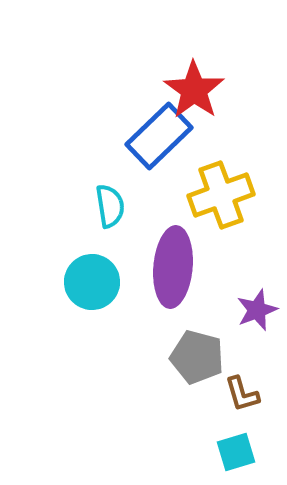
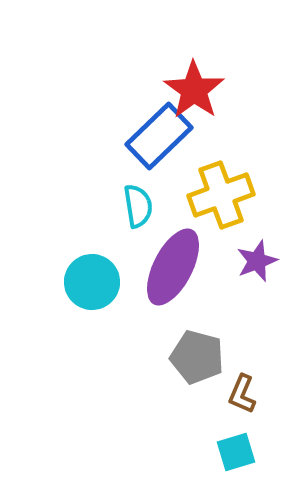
cyan semicircle: moved 28 px right
purple ellipse: rotated 22 degrees clockwise
purple star: moved 49 px up
brown L-shape: rotated 39 degrees clockwise
